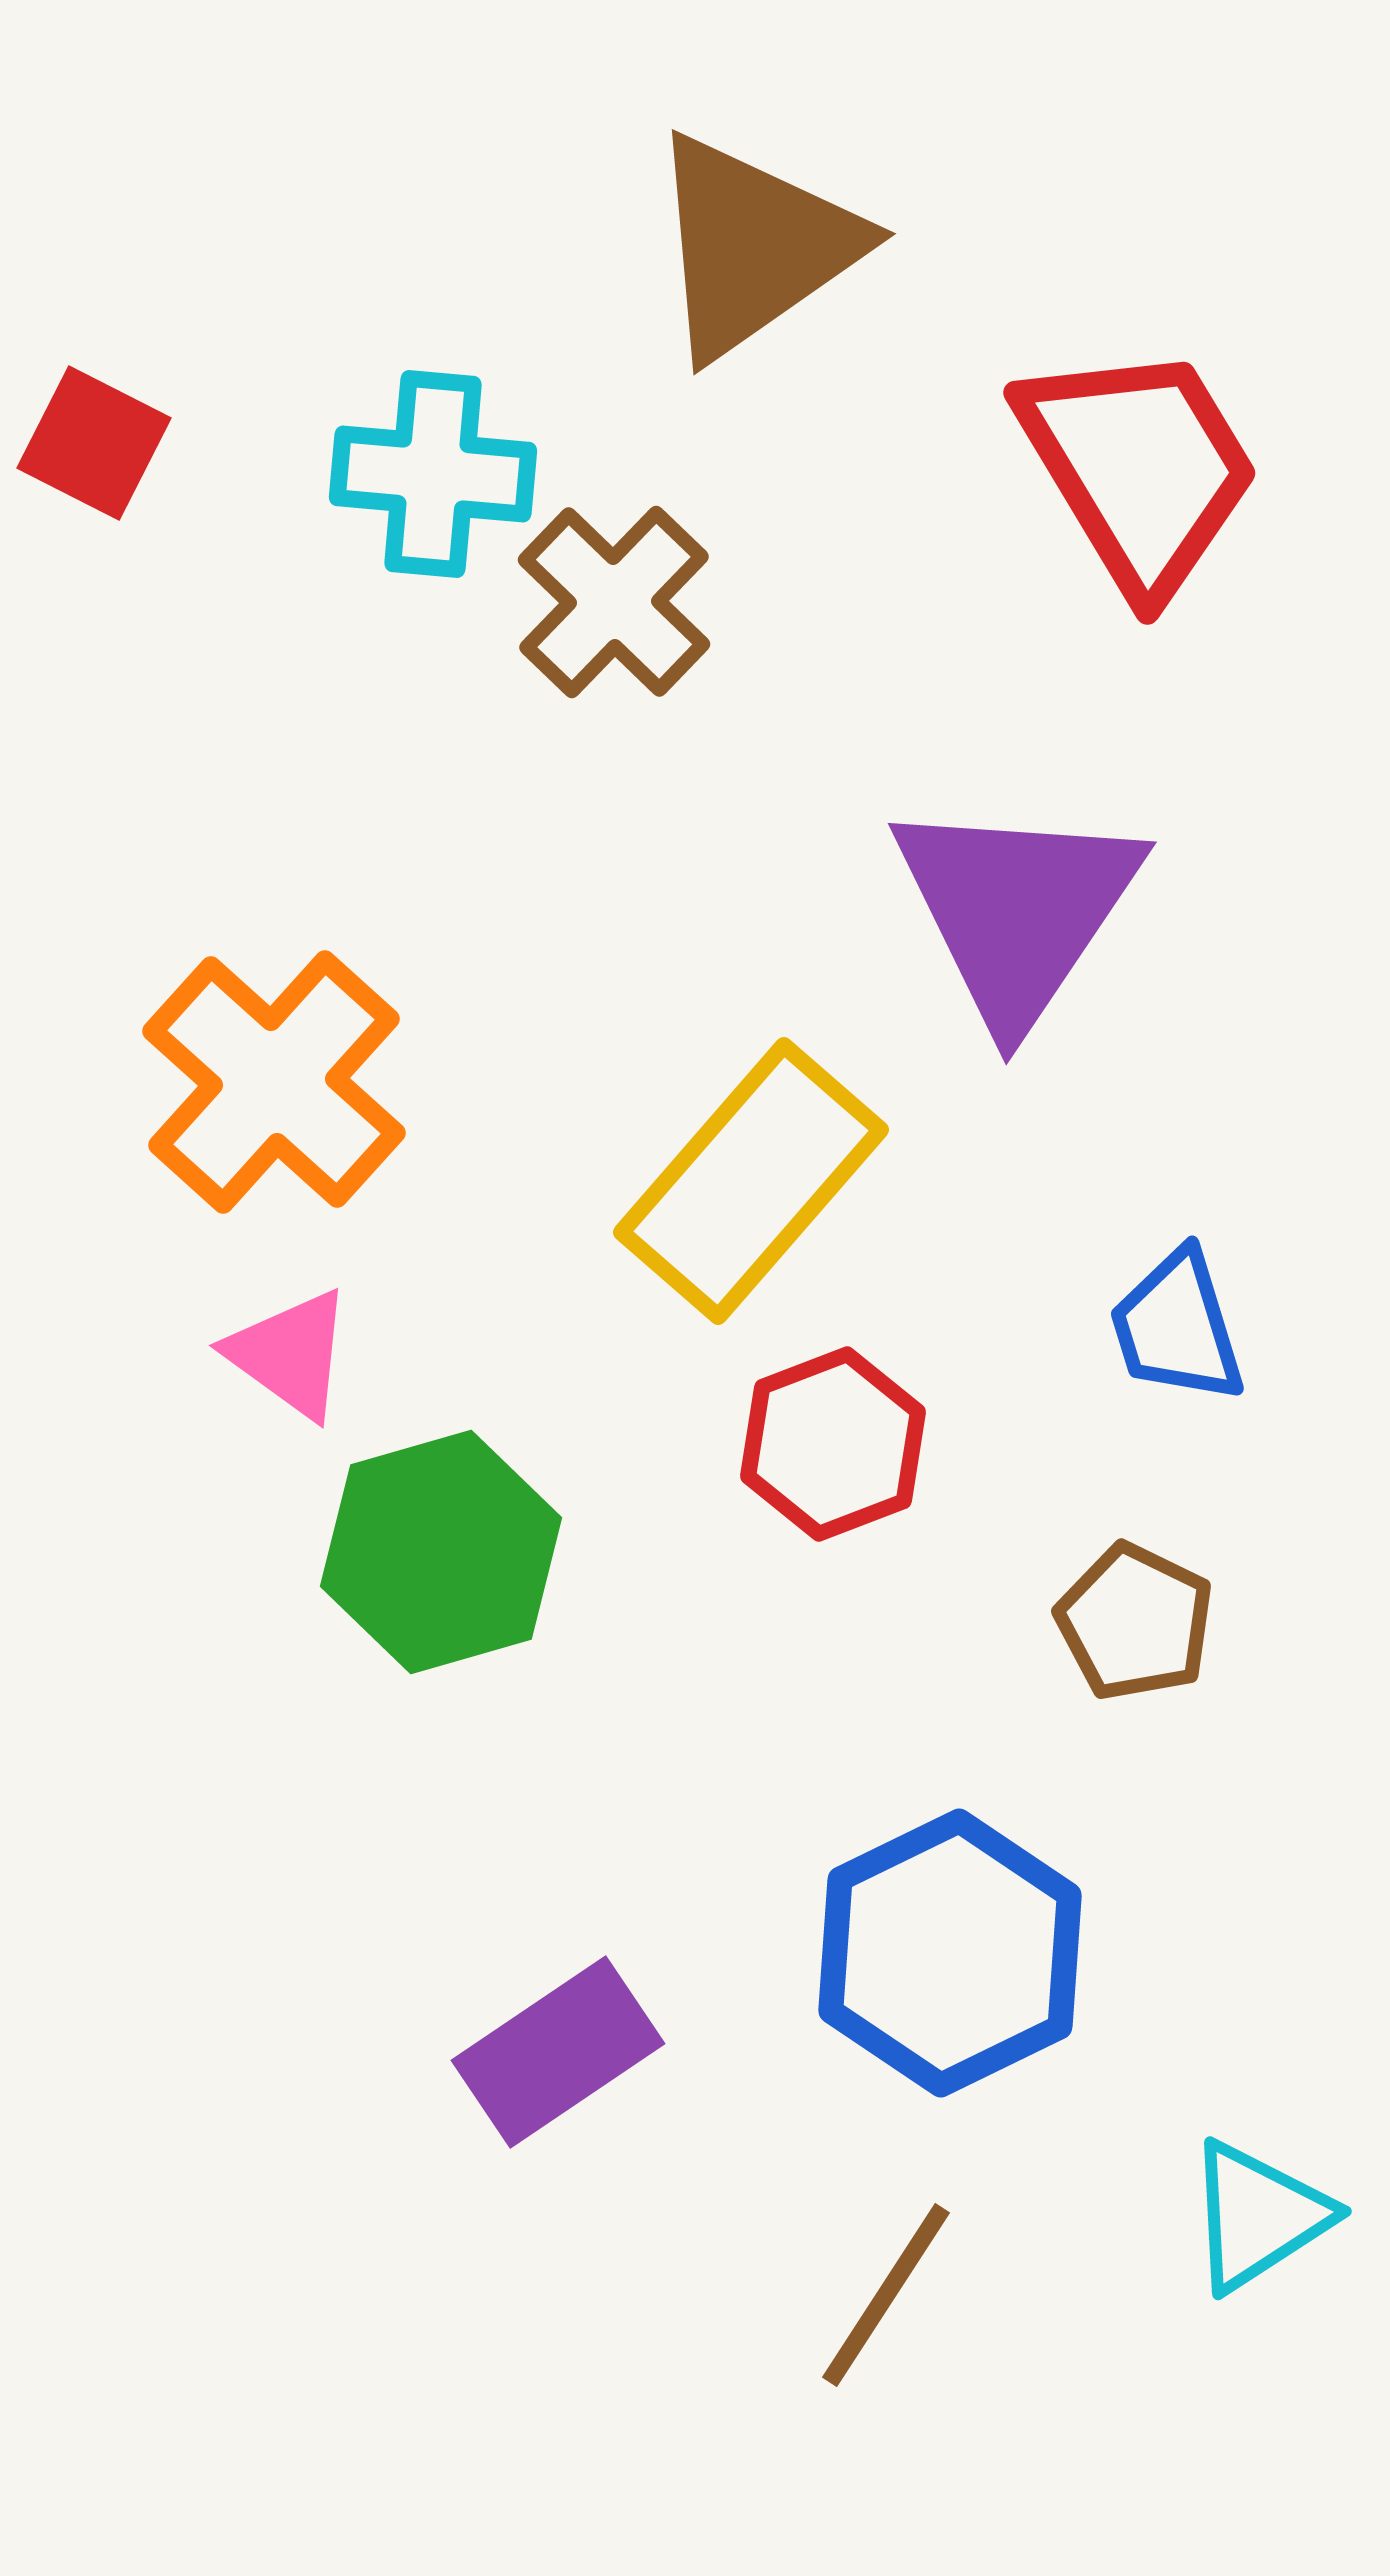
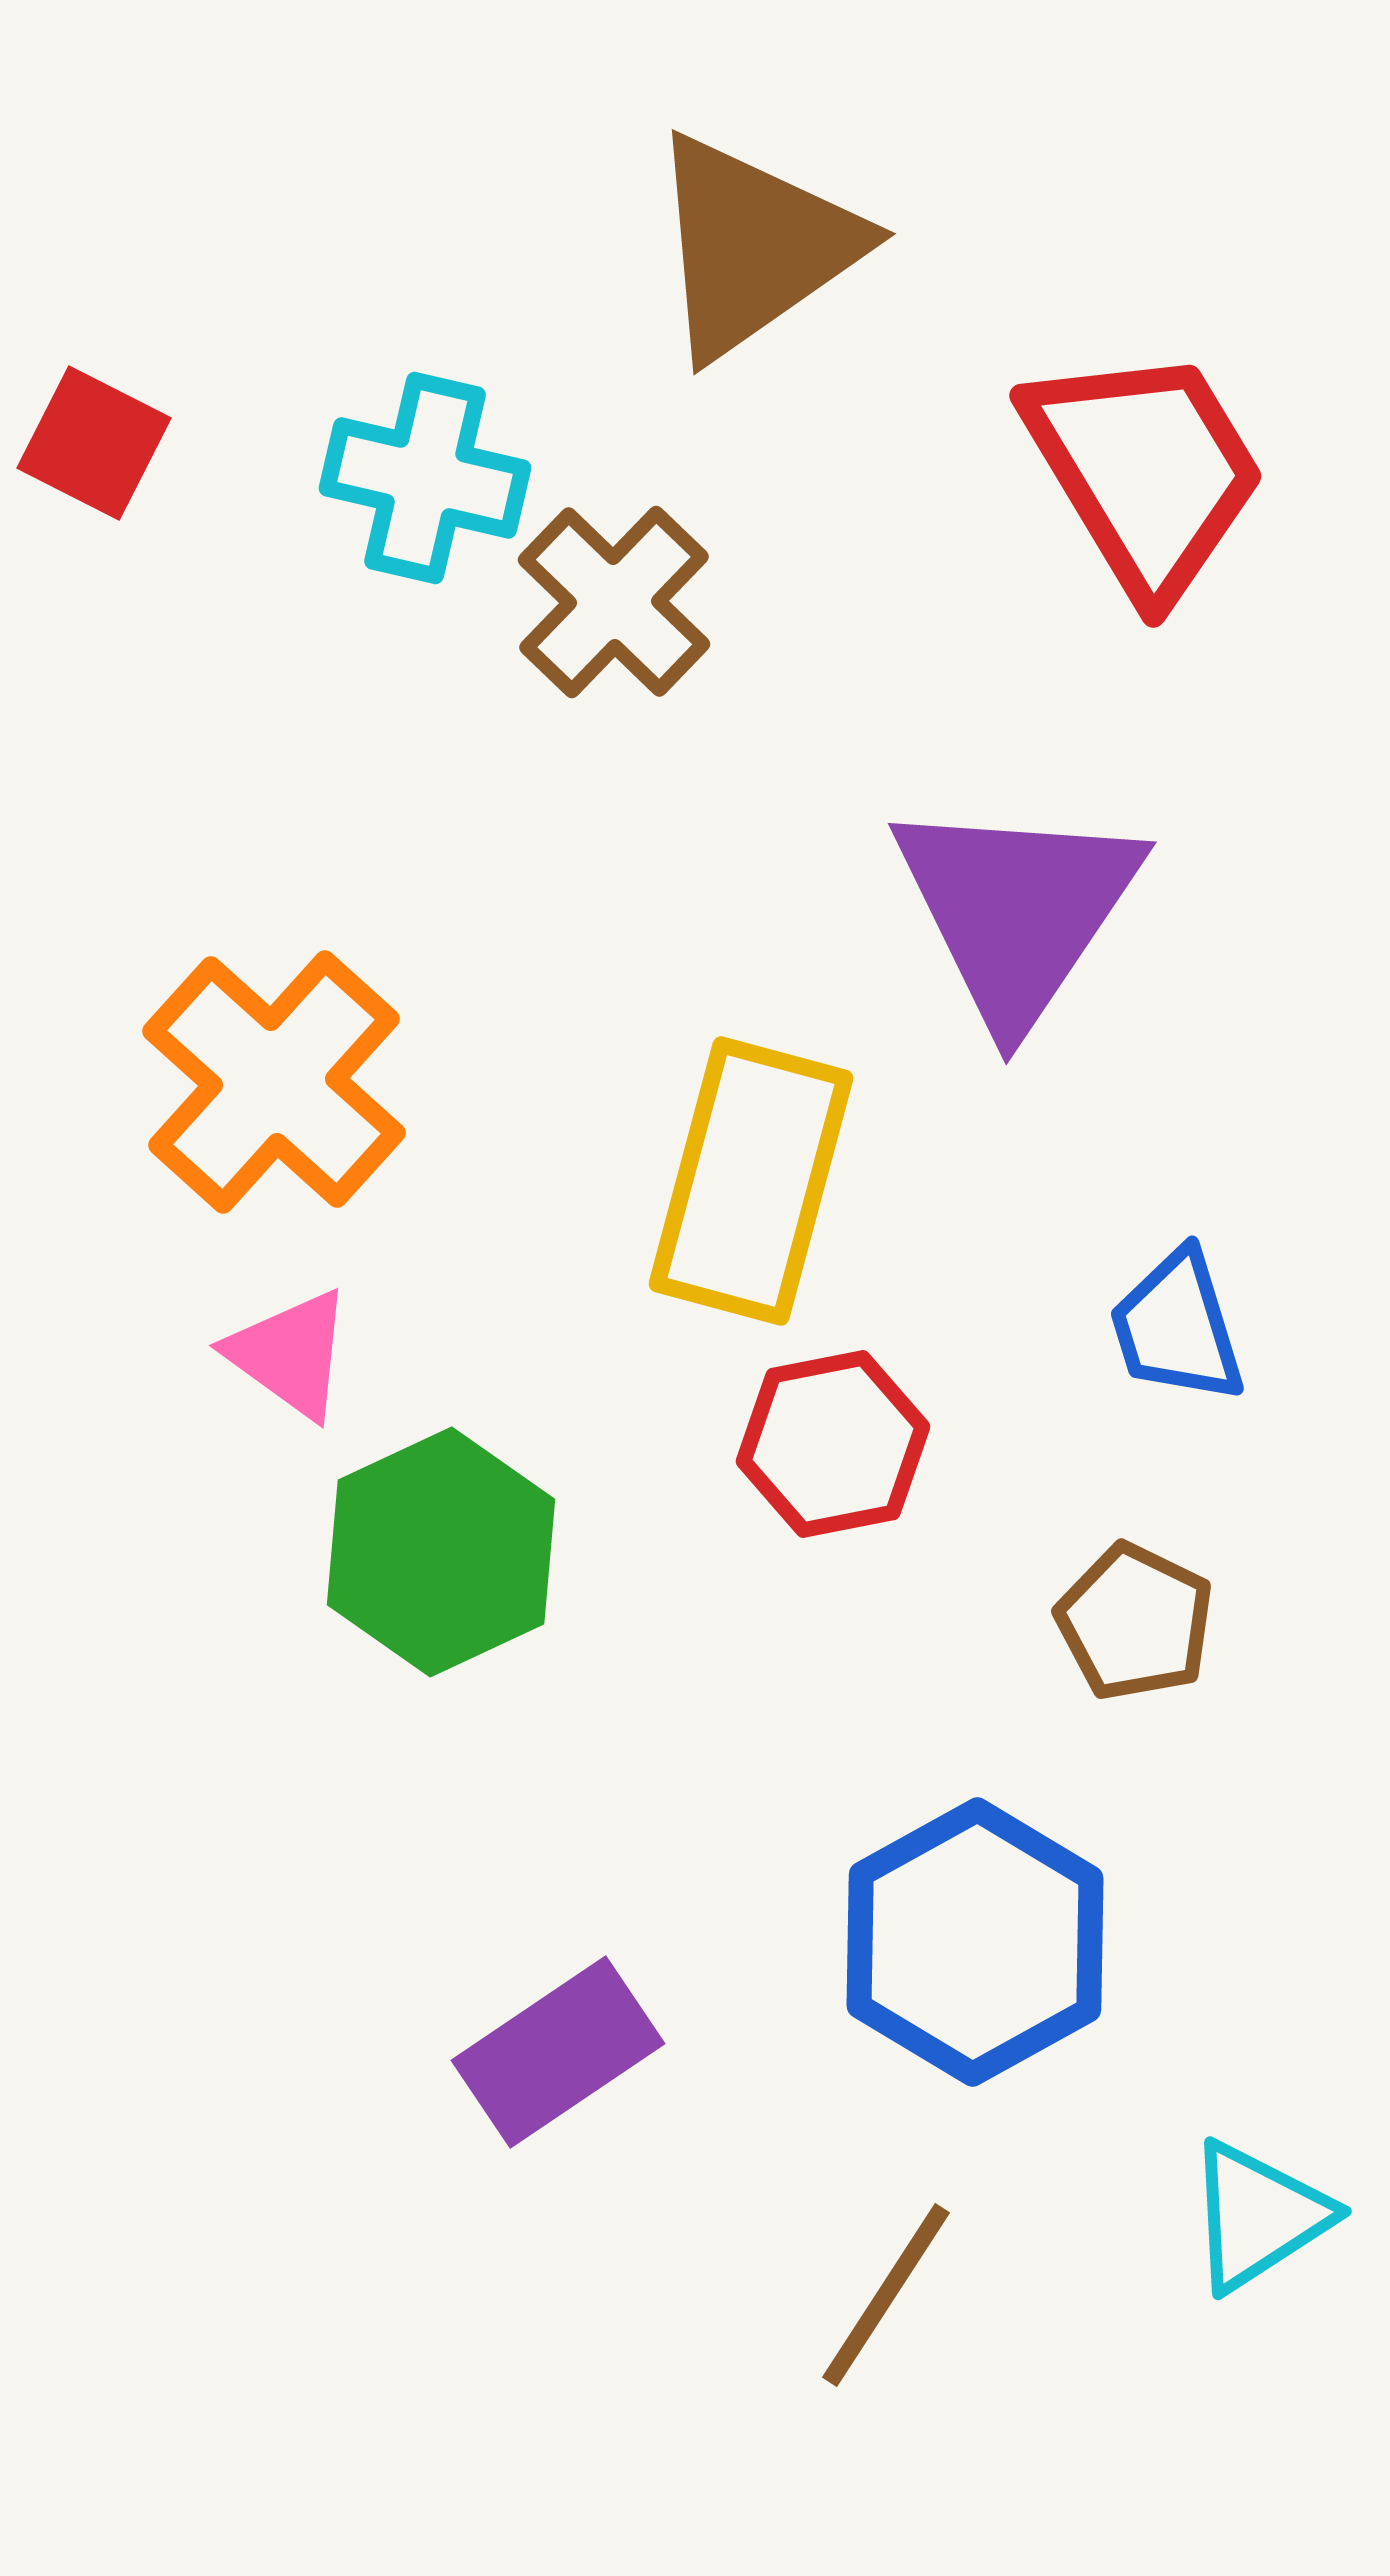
red trapezoid: moved 6 px right, 3 px down
cyan cross: moved 8 px left, 4 px down; rotated 8 degrees clockwise
yellow rectangle: rotated 26 degrees counterclockwise
red hexagon: rotated 10 degrees clockwise
green hexagon: rotated 9 degrees counterclockwise
blue hexagon: moved 25 px right, 11 px up; rotated 3 degrees counterclockwise
